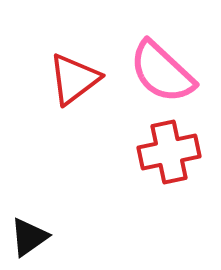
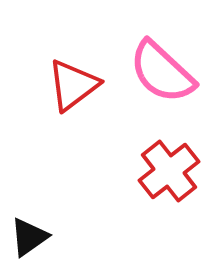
red triangle: moved 1 px left, 6 px down
red cross: moved 19 px down; rotated 26 degrees counterclockwise
